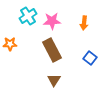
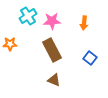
brown triangle: rotated 40 degrees counterclockwise
